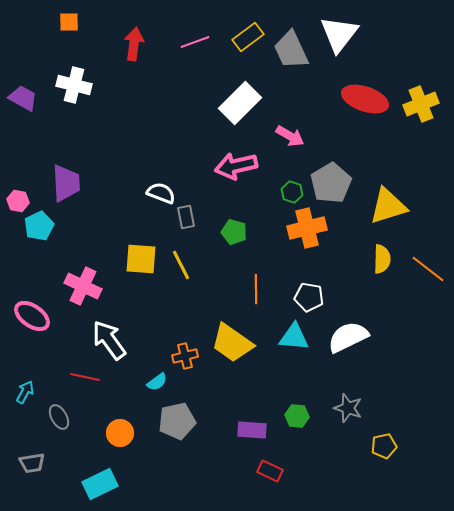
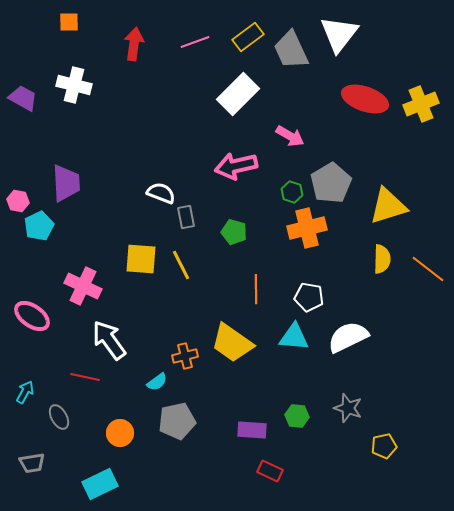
white rectangle at (240, 103): moved 2 px left, 9 px up
